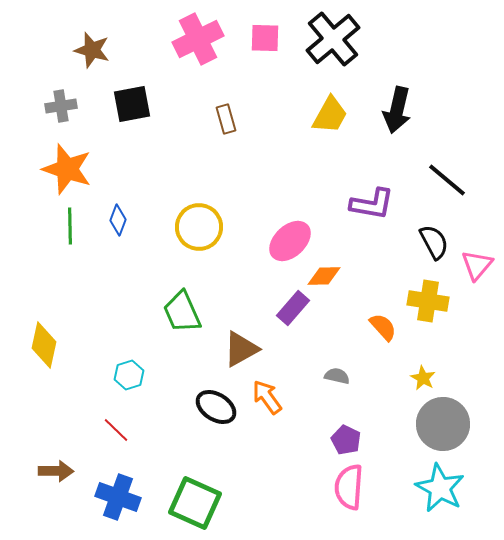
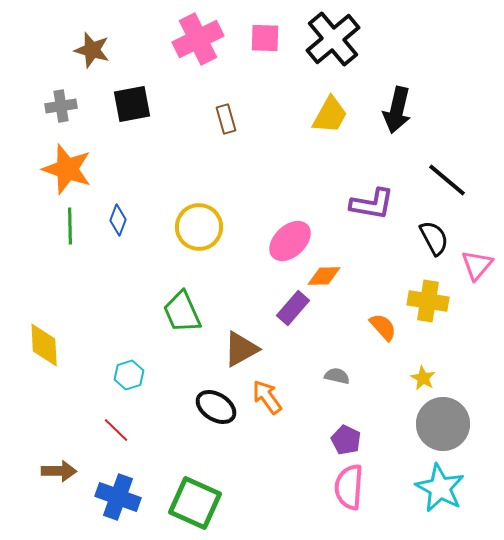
black semicircle: moved 4 px up
yellow diamond: rotated 15 degrees counterclockwise
brown arrow: moved 3 px right
